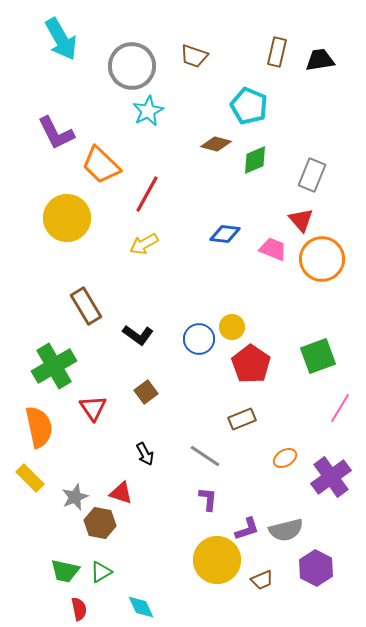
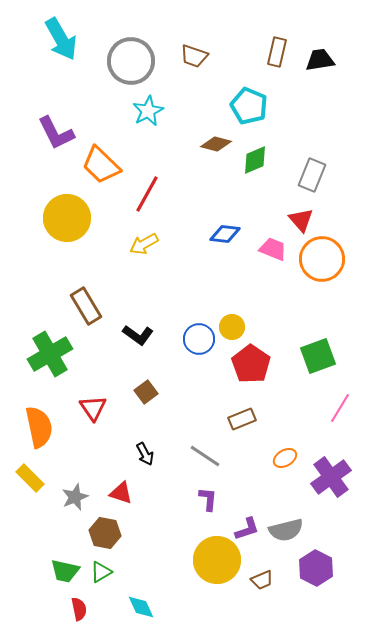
gray circle at (132, 66): moved 1 px left, 5 px up
green cross at (54, 366): moved 4 px left, 12 px up
brown hexagon at (100, 523): moved 5 px right, 10 px down
